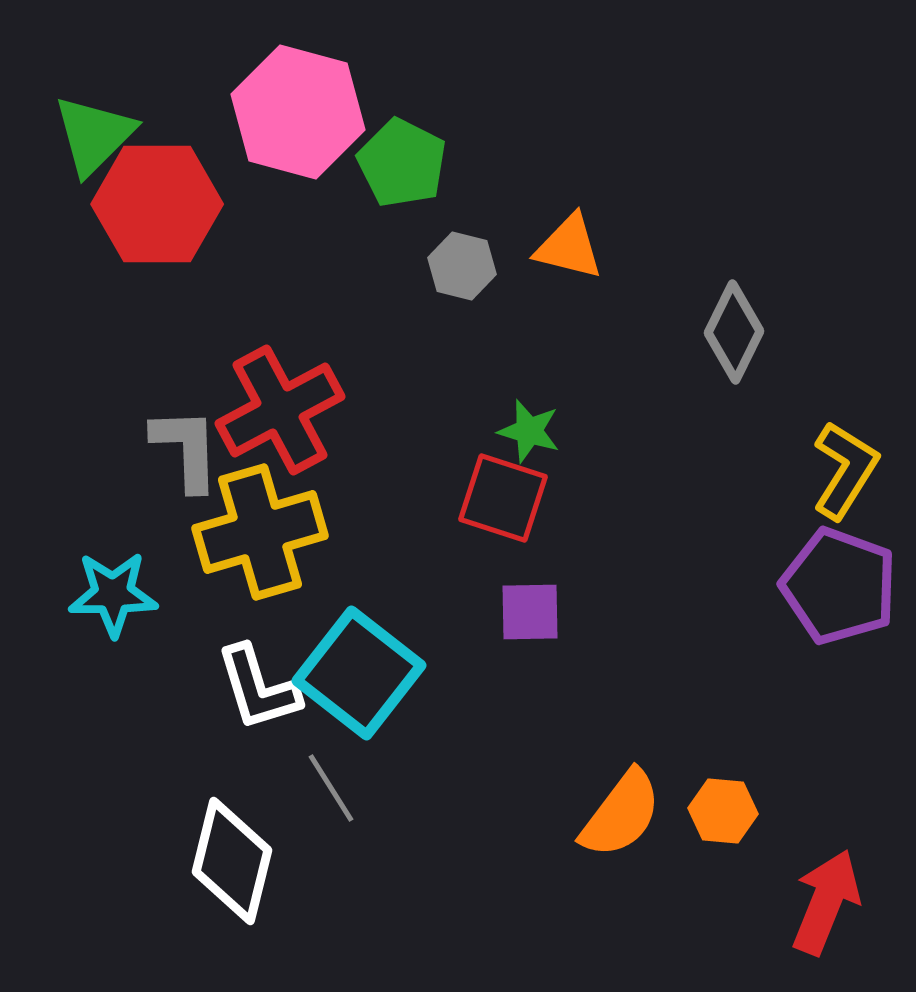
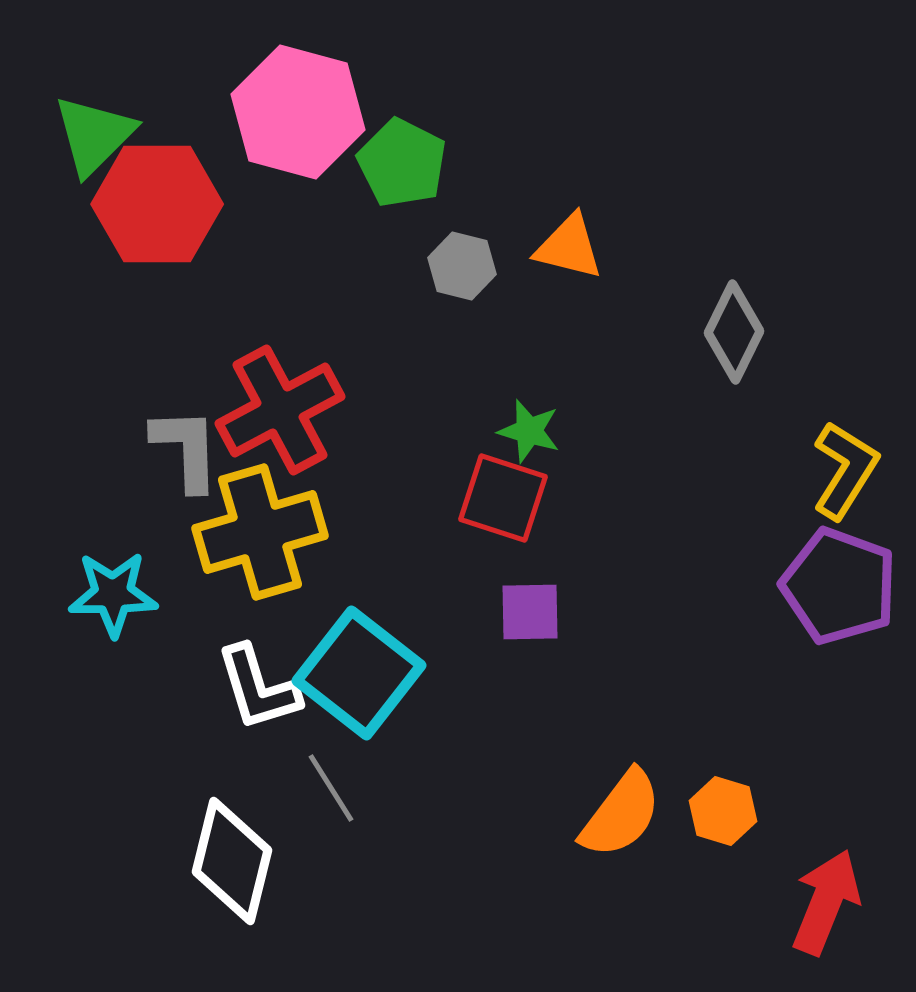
orange hexagon: rotated 12 degrees clockwise
